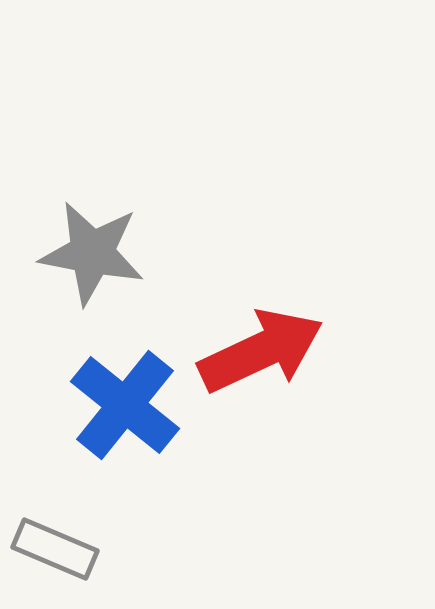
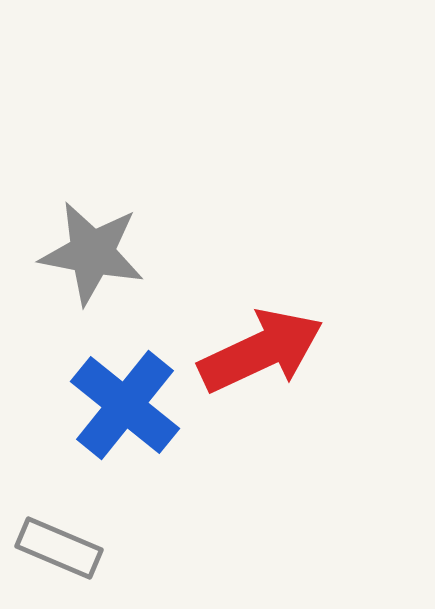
gray rectangle: moved 4 px right, 1 px up
